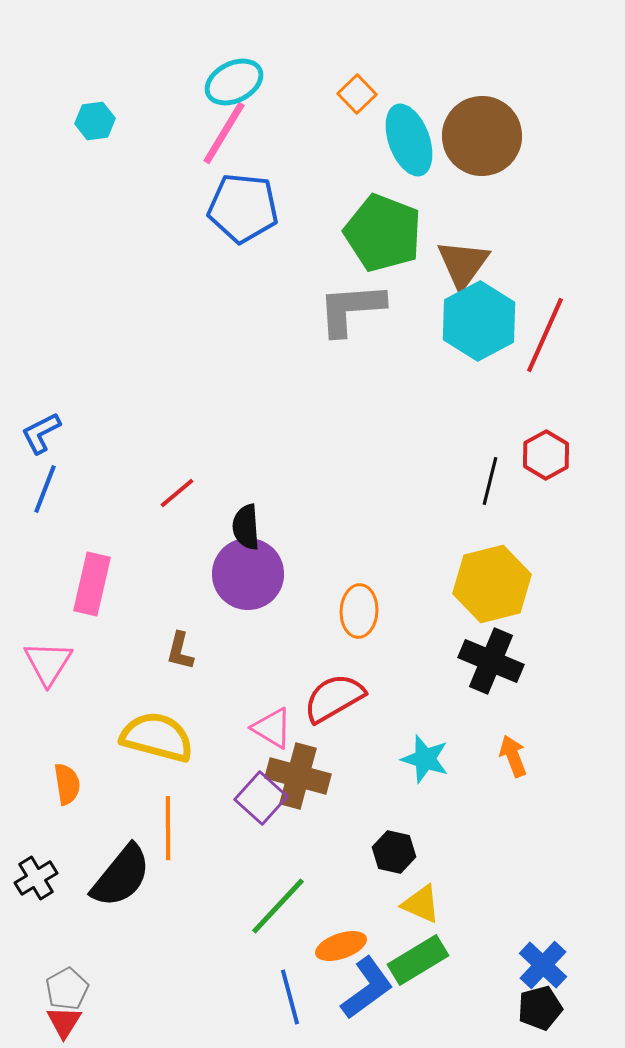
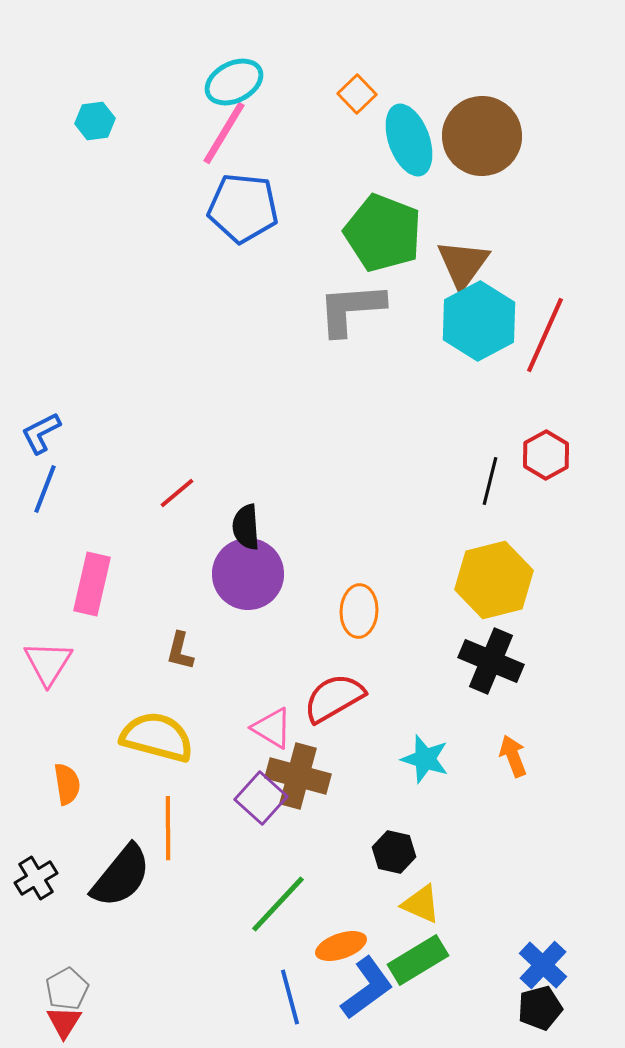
yellow hexagon at (492, 584): moved 2 px right, 4 px up
green line at (278, 906): moved 2 px up
